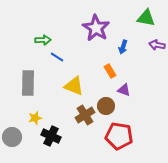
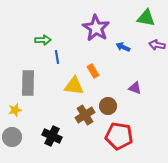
blue arrow: rotated 96 degrees clockwise
blue line: rotated 48 degrees clockwise
orange rectangle: moved 17 px left
yellow triangle: rotated 15 degrees counterclockwise
purple triangle: moved 11 px right, 2 px up
brown circle: moved 2 px right
yellow star: moved 20 px left, 8 px up
black cross: moved 1 px right
